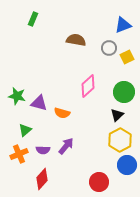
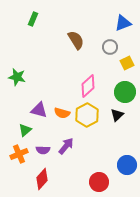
blue triangle: moved 2 px up
brown semicircle: rotated 48 degrees clockwise
gray circle: moved 1 px right, 1 px up
yellow square: moved 6 px down
green circle: moved 1 px right
green star: moved 19 px up
purple triangle: moved 7 px down
yellow hexagon: moved 33 px left, 25 px up
